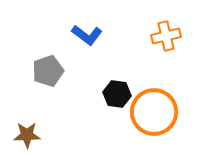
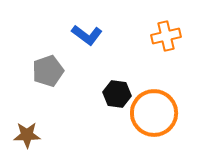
orange circle: moved 1 px down
